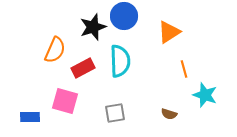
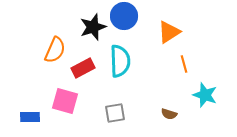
orange line: moved 5 px up
